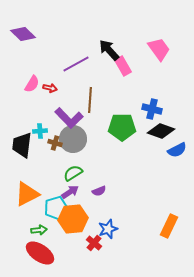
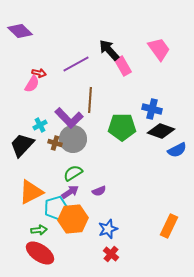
purple diamond: moved 3 px left, 3 px up
red arrow: moved 11 px left, 15 px up
cyan cross: moved 6 px up; rotated 24 degrees counterclockwise
black trapezoid: rotated 36 degrees clockwise
orange triangle: moved 4 px right, 2 px up
red cross: moved 17 px right, 11 px down
